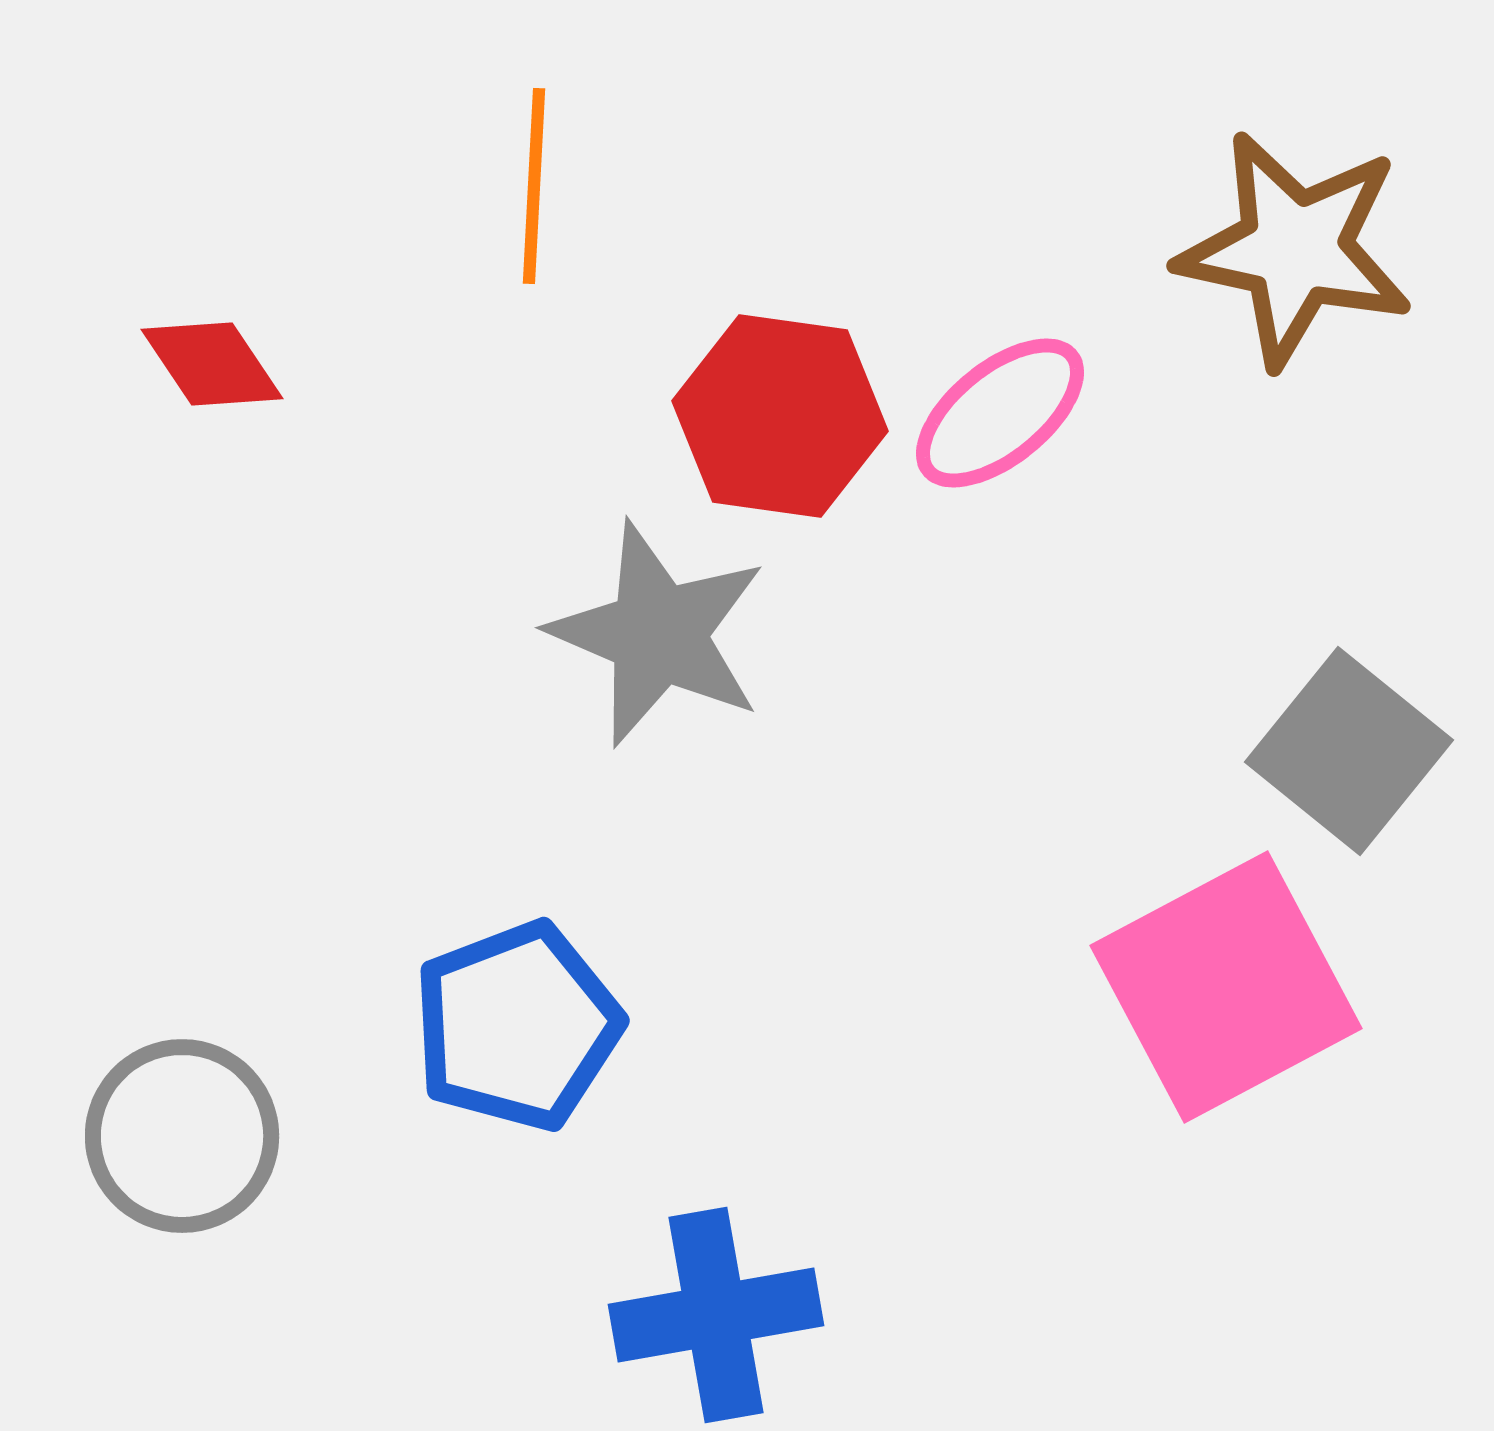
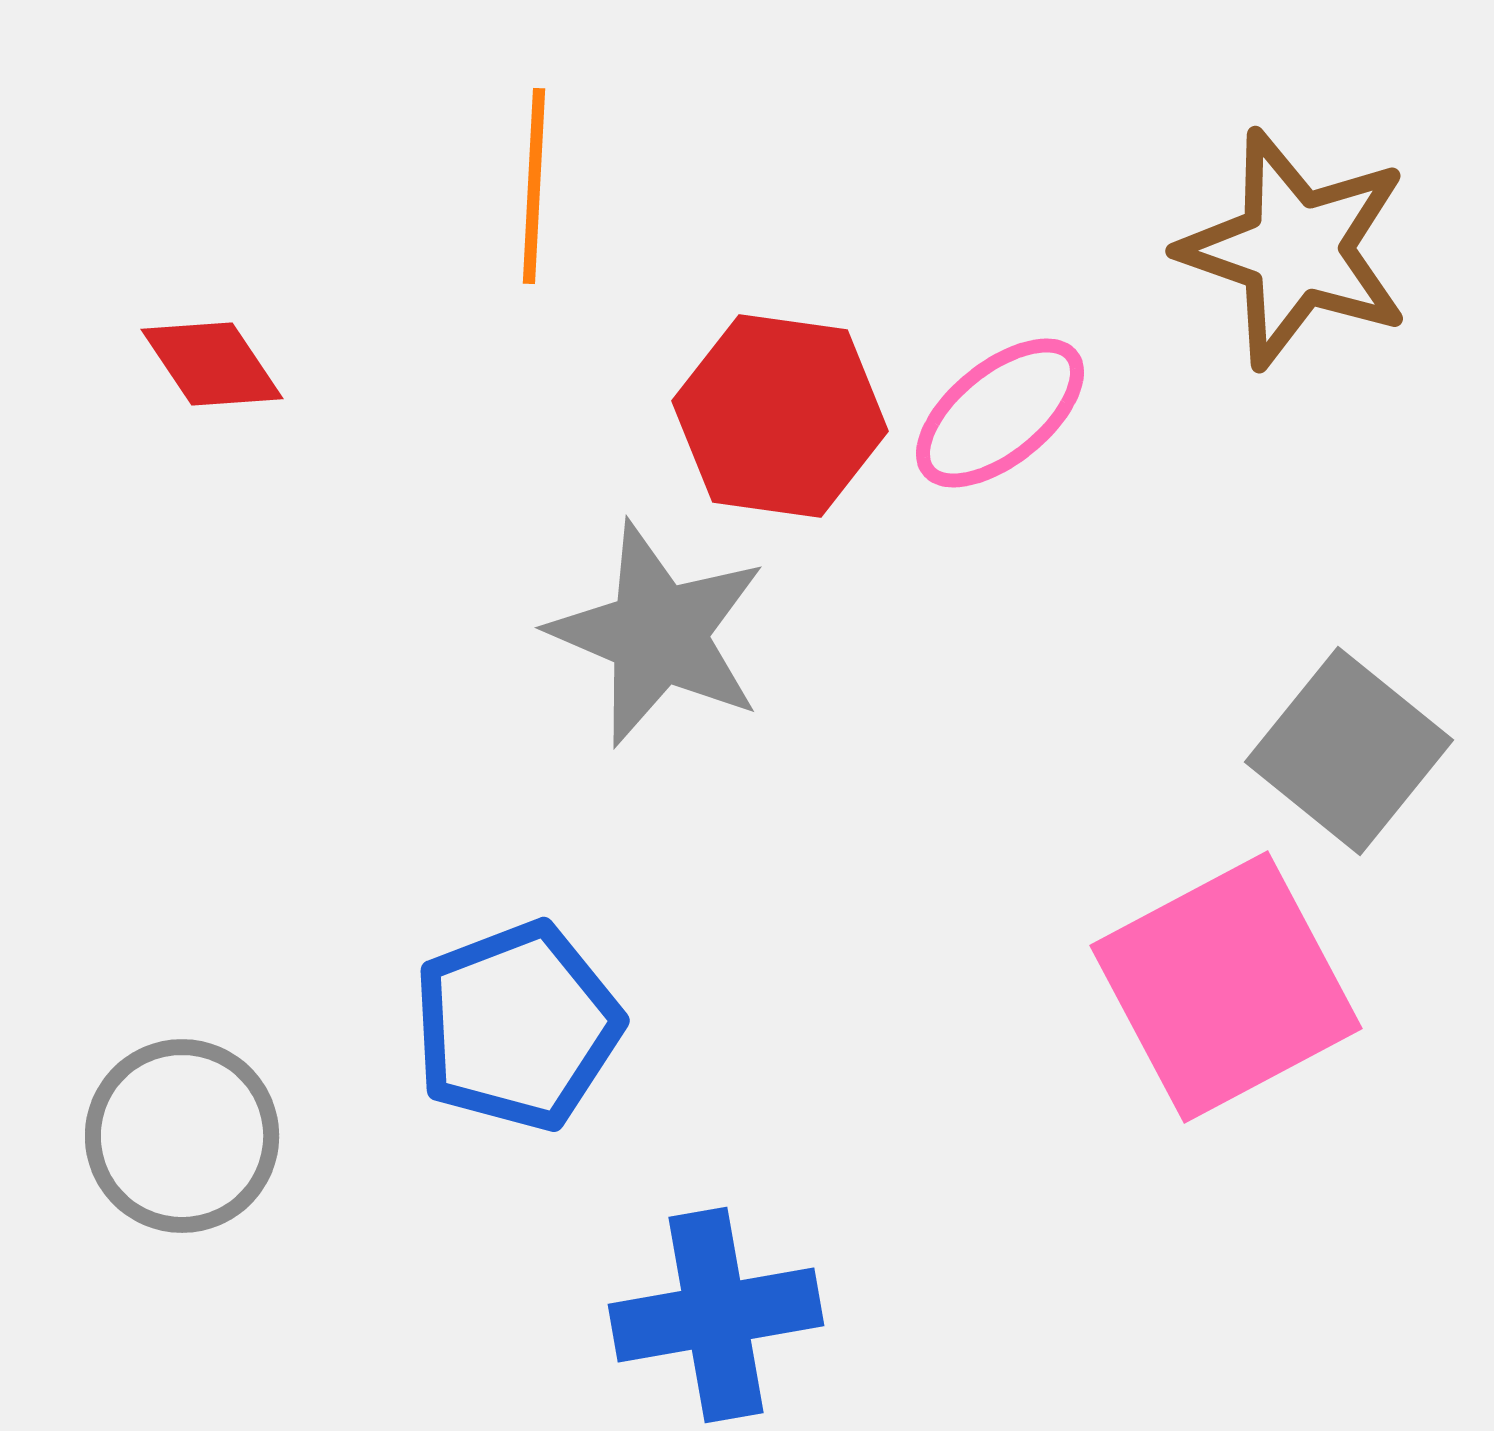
brown star: rotated 7 degrees clockwise
